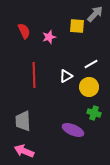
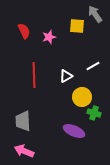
gray arrow: rotated 78 degrees counterclockwise
white line: moved 2 px right, 2 px down
yellow circle: moved 7 px left, 10 px down
purple ellipse: moved 1 px right, 1 px down
